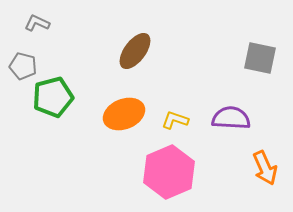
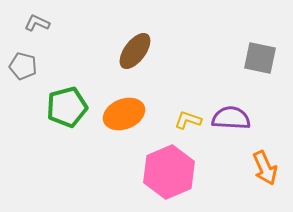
green pentagon: moved 14 px right, 10 px down
yellow L-shape: moved 13 px right
